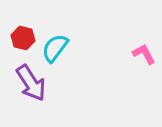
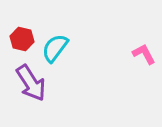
red hexagon: moved 1 px left, 1 px down
